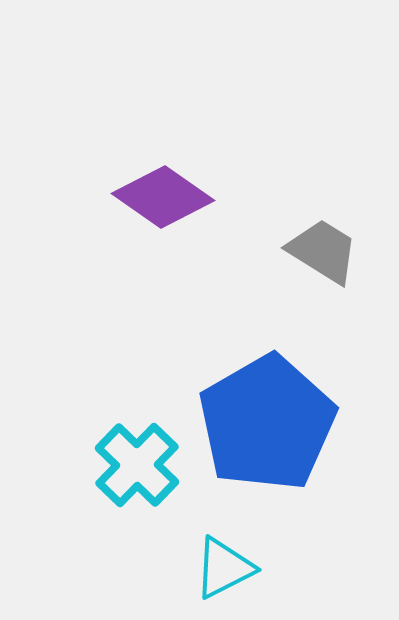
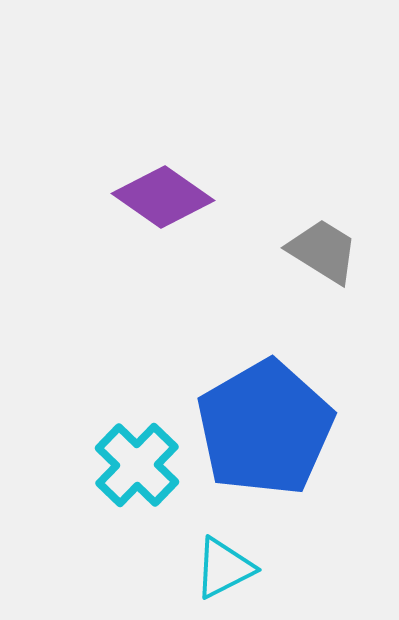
blue pentagon: moved 2 px left, 5 px down
